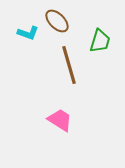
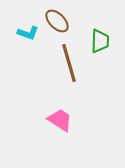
green trapezoid: rotated 15 degrees counterclockwise
brown line: moved 2 px up
